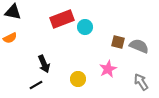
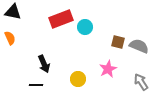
red rectangle: moved 1 px left
orange semicircle: rotated 88 degrees counterclockwise
black line: rotated 32 degrees clockwise
